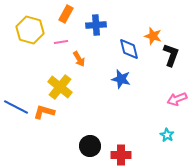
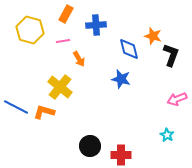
pink line: moved 2 px right, 1 px up
